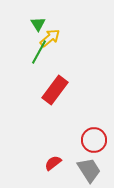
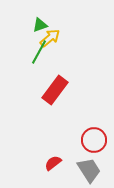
green triangle: moved 2 px right, 1 px down; rotated 42 degrees clockwise
